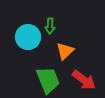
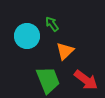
green arrow: moved 2 px right, 2 px up; rotated 140 degrees clockwise
cyan circle: moved 1 px left, 1 px up
red arrow: moved 2 px right
